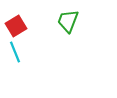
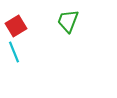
cyan line: moved 1 px left
